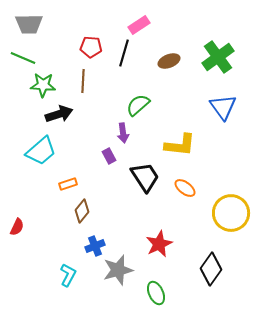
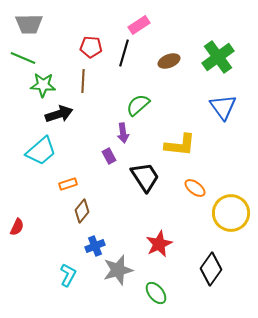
orange ellipse: moved 10 px right
green ellipse: rotated 15 degrees counterclockwise
